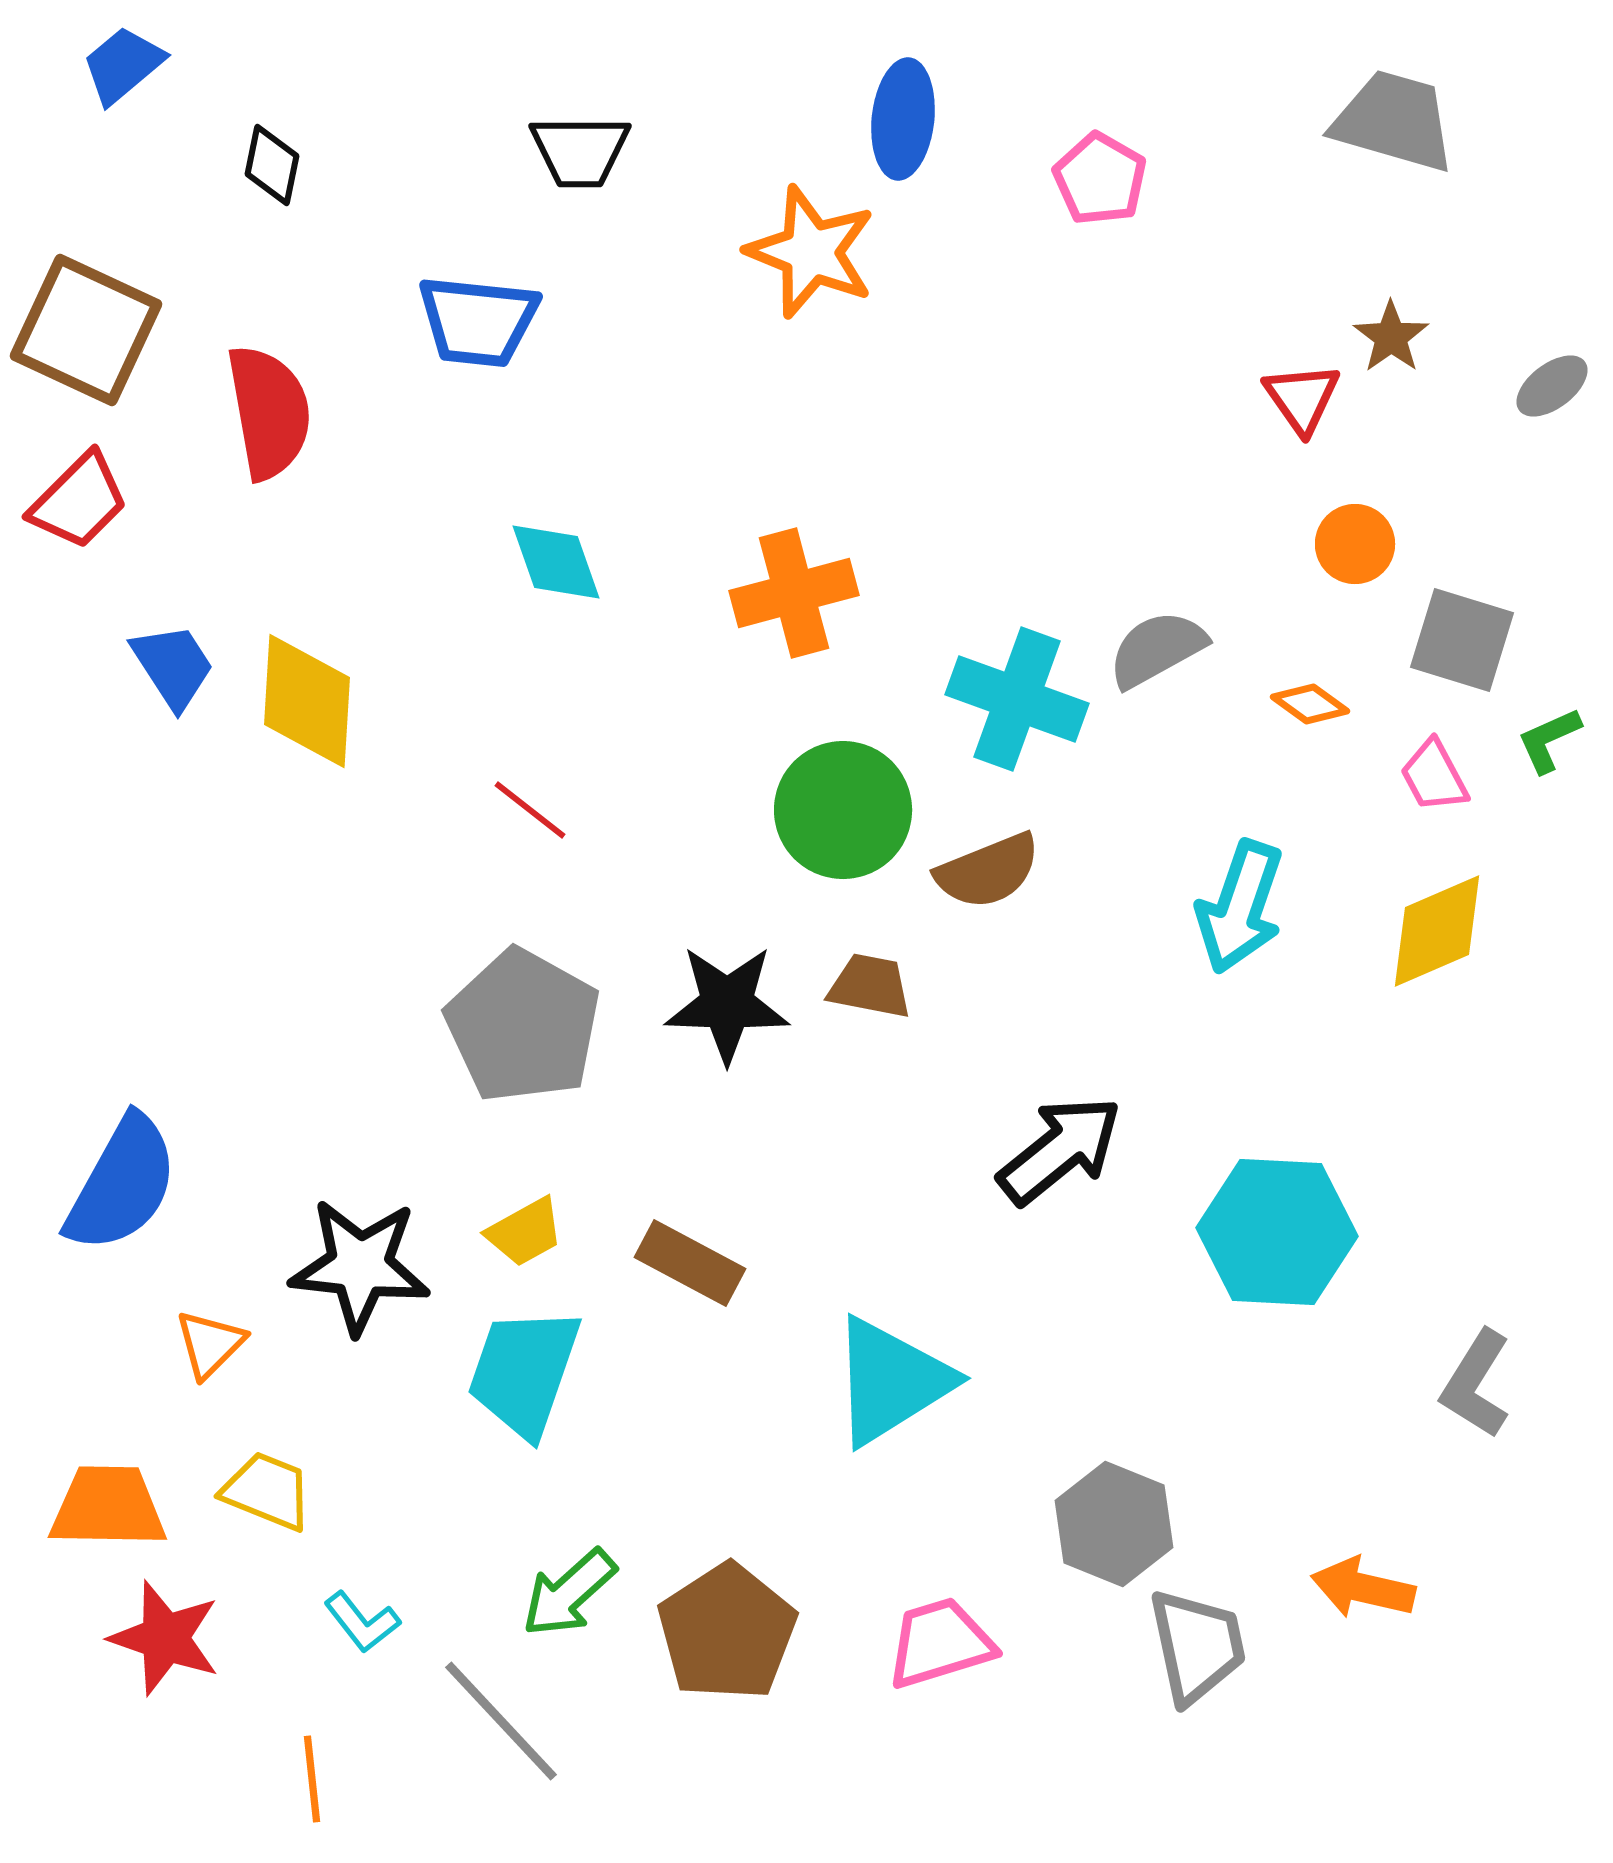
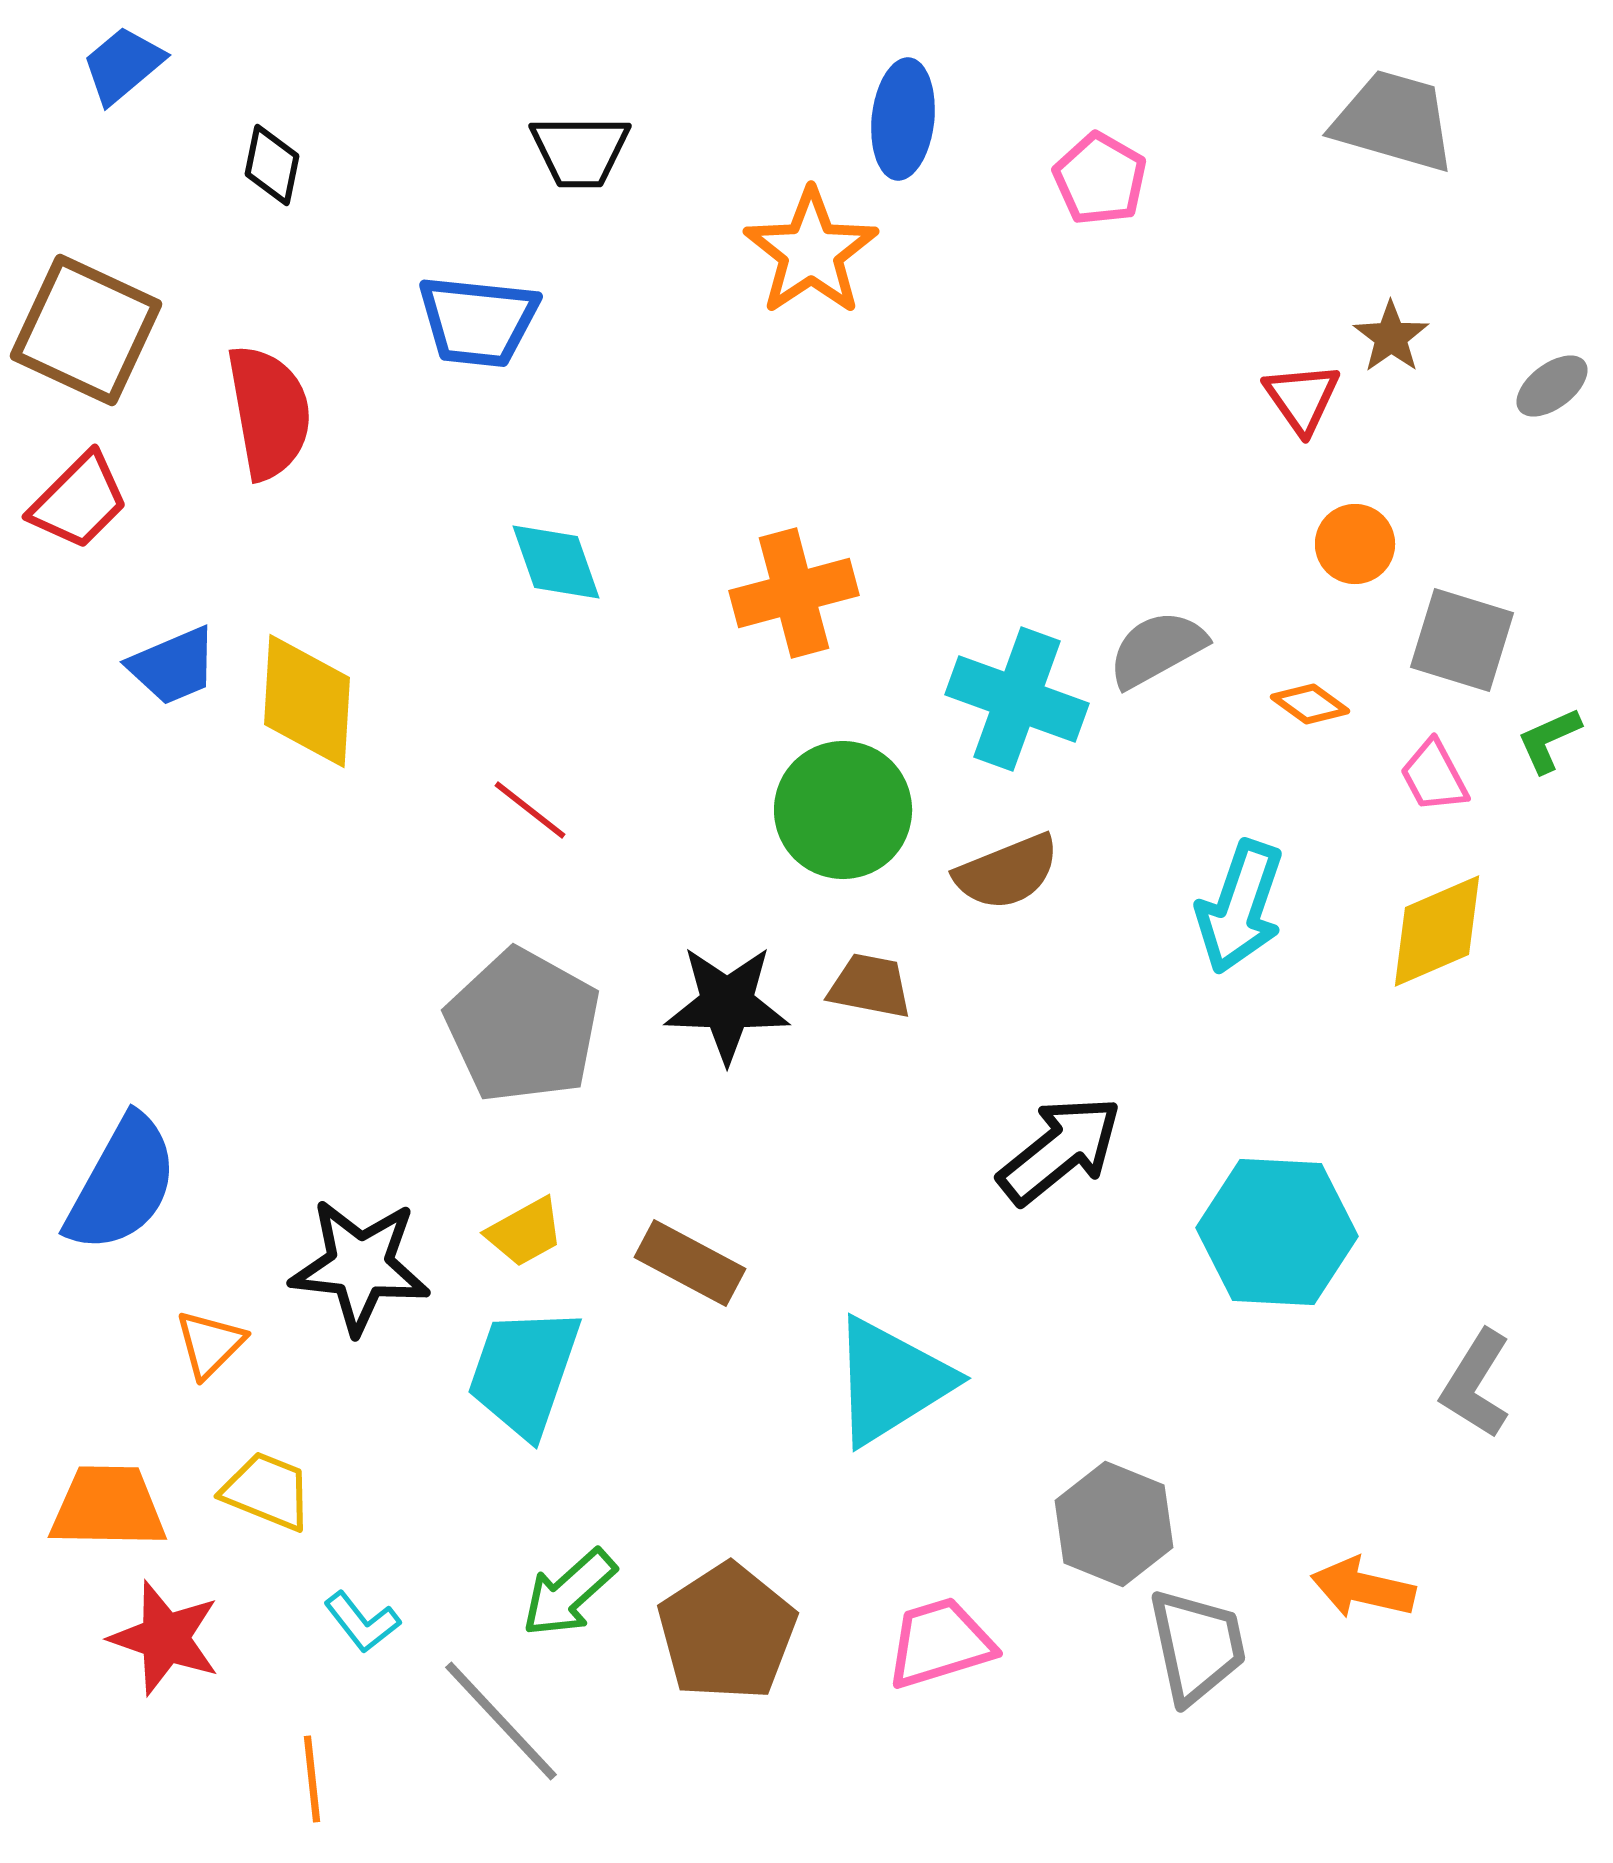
orange star at (811, 252): rotated 16 degrees clockwise
blue trapezoid at (173, 666): rotated 100 degrees clockwise
brown semicircle at (988, 871): moved 19 px right, 1 px down
